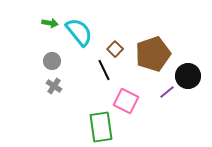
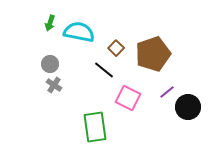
green arrow: rotated 98 degrees clockwise
cyan semicircle: rotated 40 degrees counterclockwise
brown square: moved 1 px right, 1 px up
gray circle: moved 2 px left, 3 px down
black line: rotated 25 degrees counterclockwise
black circle: moved 31 px down
gray cross: moved 1 px up
pink square: moved 2 px right, 3 px up
green rectangle: moved 6 px left
